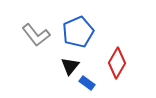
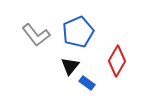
red diamond: moved 2 px up
